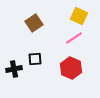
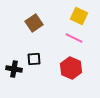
pink line: rotated 60 degrees clockwise
black square: moved 1 px left
black cross: rotated 21 degrees clockwise
